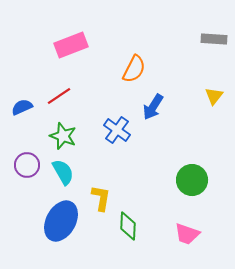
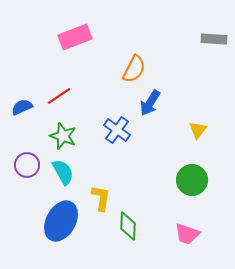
pink rectangle: moved 4 px right, 8 px up
yellow triangle: moved 16 px left, 34 px down
blue arrow: moved 3 px left, 4 px up
